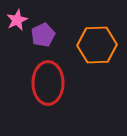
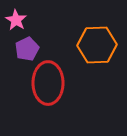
pink star: moved 1 px left; rotated 15 degrees counterclockwise
purple pentagon: moved 16 px left, 14 px down
